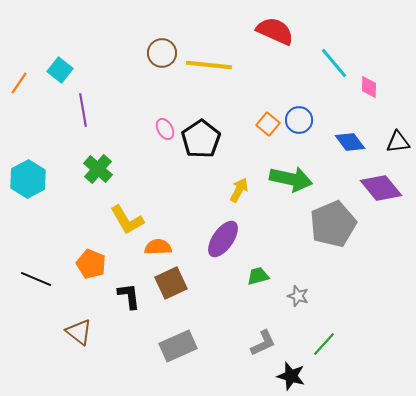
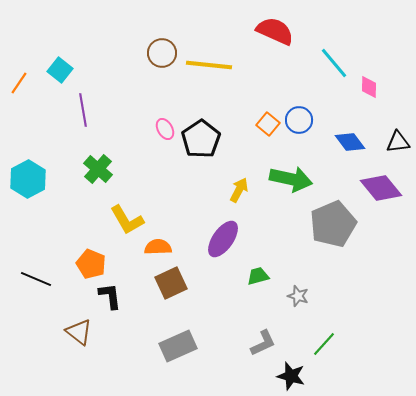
black L-shape: moved 19 px left
